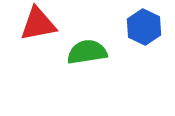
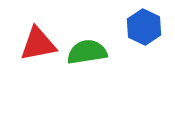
red triangle: moved 20 px down
